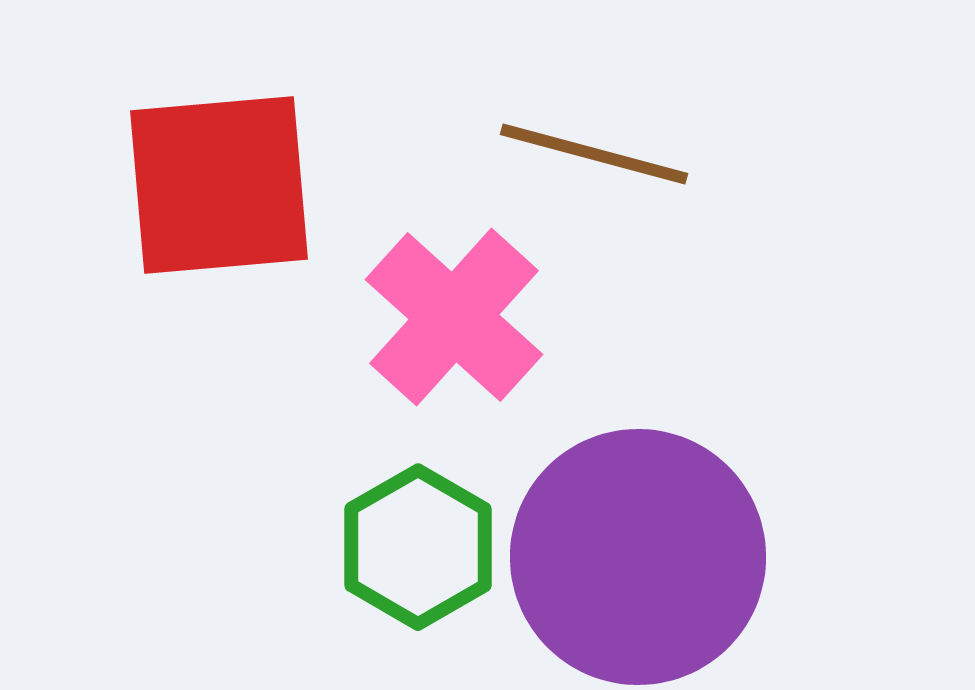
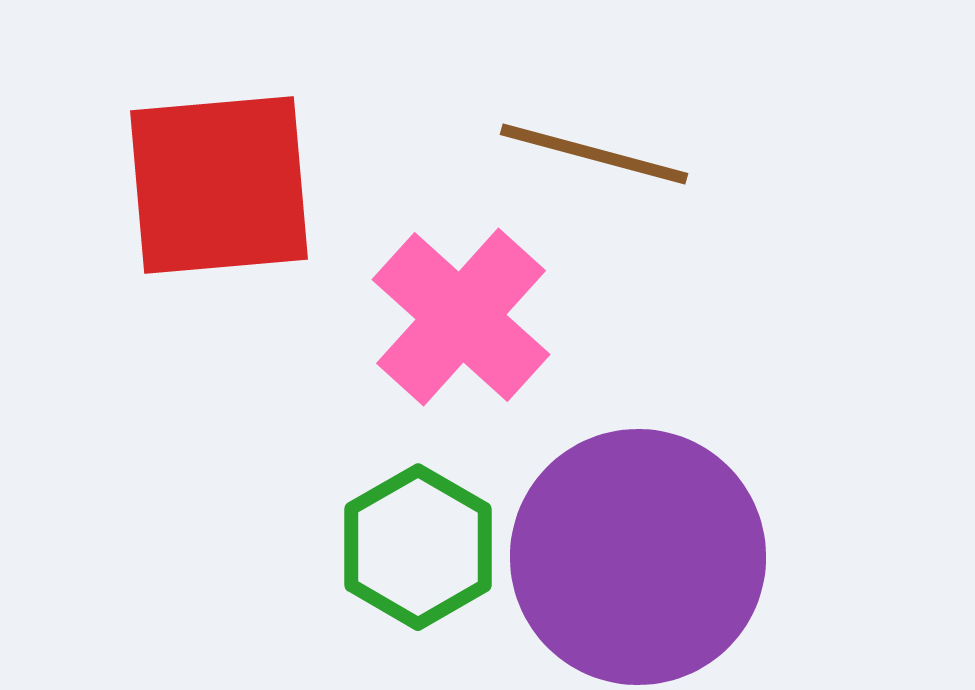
pink cross: moved 7 px right
